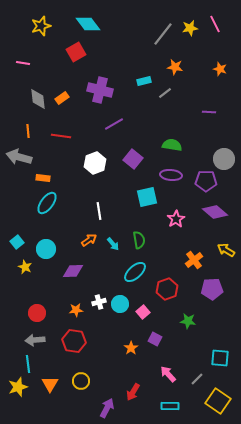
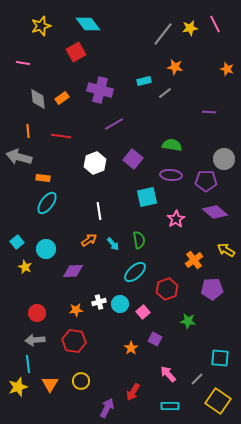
orange star at (220, 69): moved 7 px right
